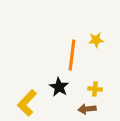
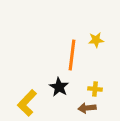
brown arrow: moved 1 px up
